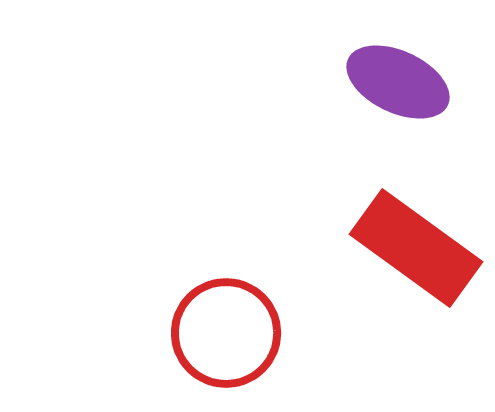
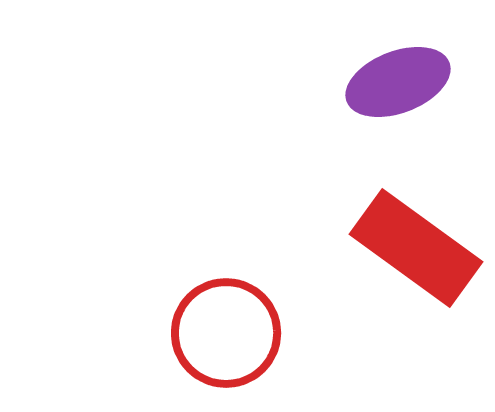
purple ellipse: rotated 46 degrees counterclockwise
